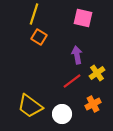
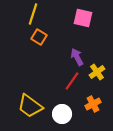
yellow line: moved 1 px left
purple arrow: moved 2 px down; rotated 18 degrees counterclockwise
yellow cross: moved 1 px up
red line: rotated 18 degrees counterclockwise
